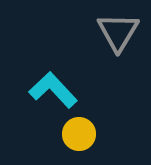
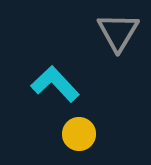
cyan L-shape: moved 2 px right, 6 px up
